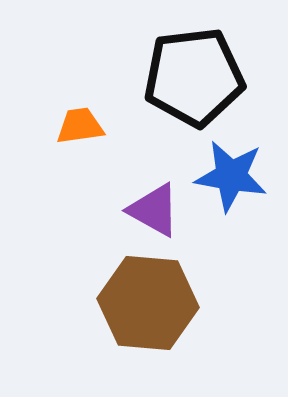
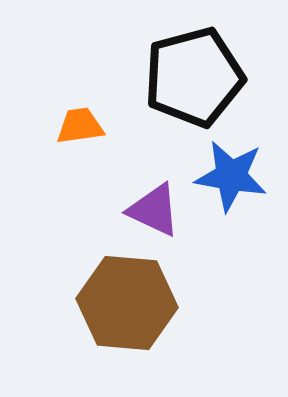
black pentagon: rotated 8 degrees counterclockwise
purple triangle: rotated 4 degrees counterclockwise
brown hexagon: moved 21 px left
